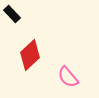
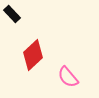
red diamond: moved 3 px right
